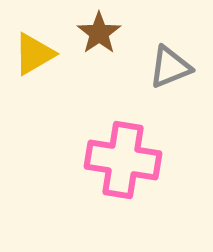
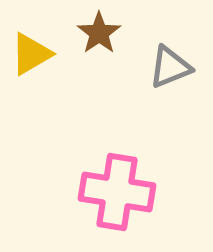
yellow triangle: moved 3 px left
pink cross: moved 6 px left, 32 px down
